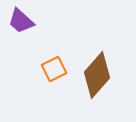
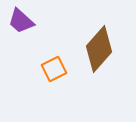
brown diamond: moved 2 px right, 26 px up
